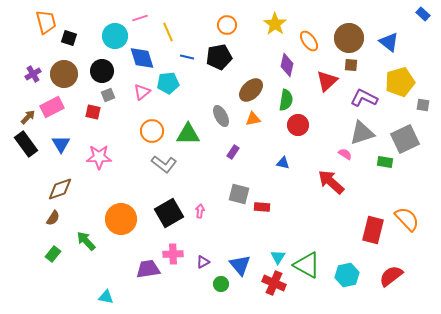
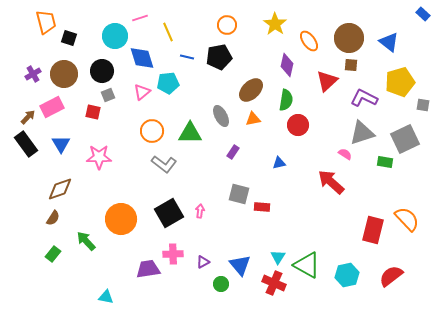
green triangle at (188, 134): moved 2 px right, 1 px up
blue triangle at (283, 163): moved 4 px left; rotated 24 degrees counterclockwise
